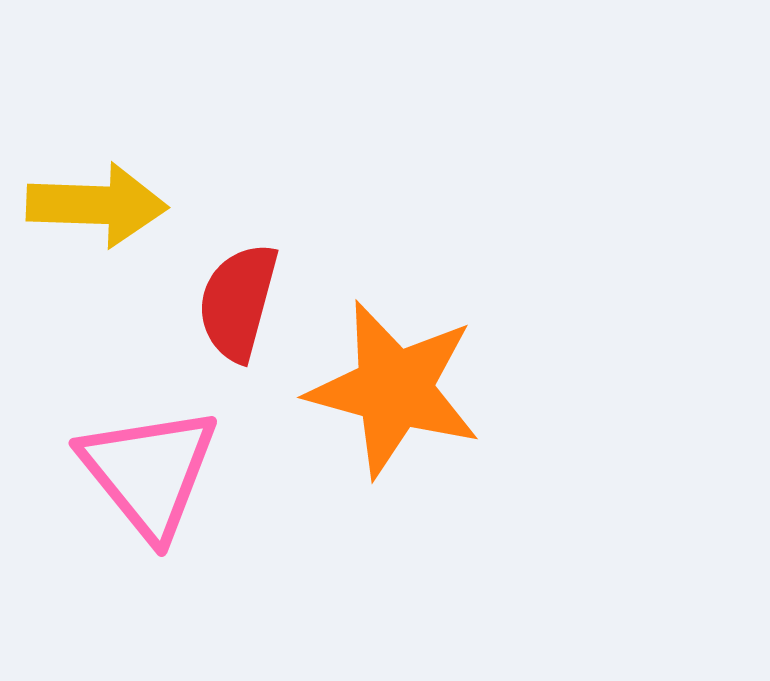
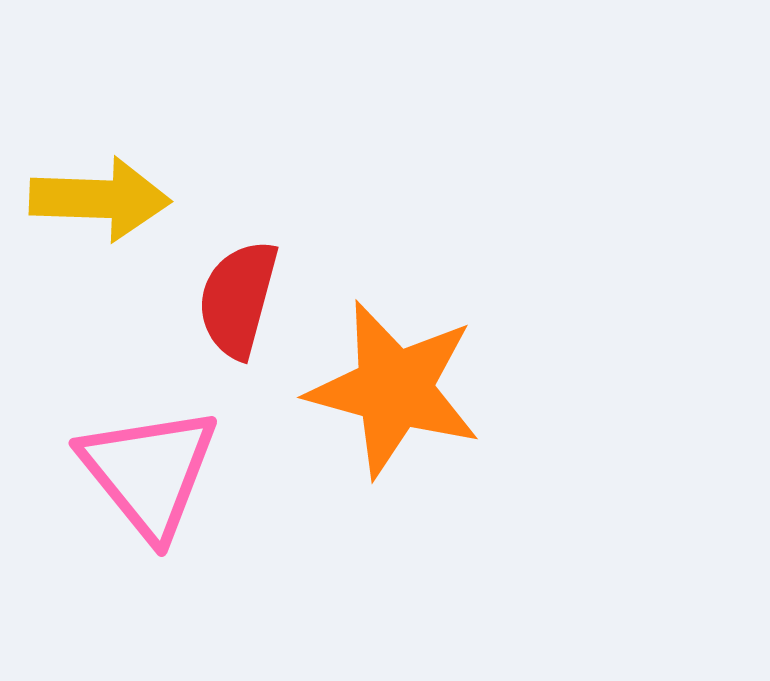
yellow arrow: moved 3 px right, 6 px up
red semicircle: moved 3 px up
